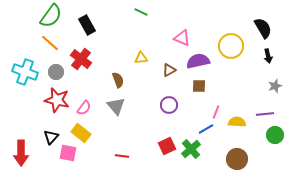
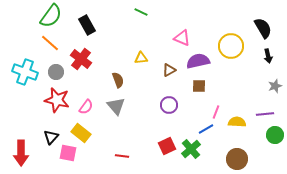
pink semicircle: moved 2 px right, 1 px up
